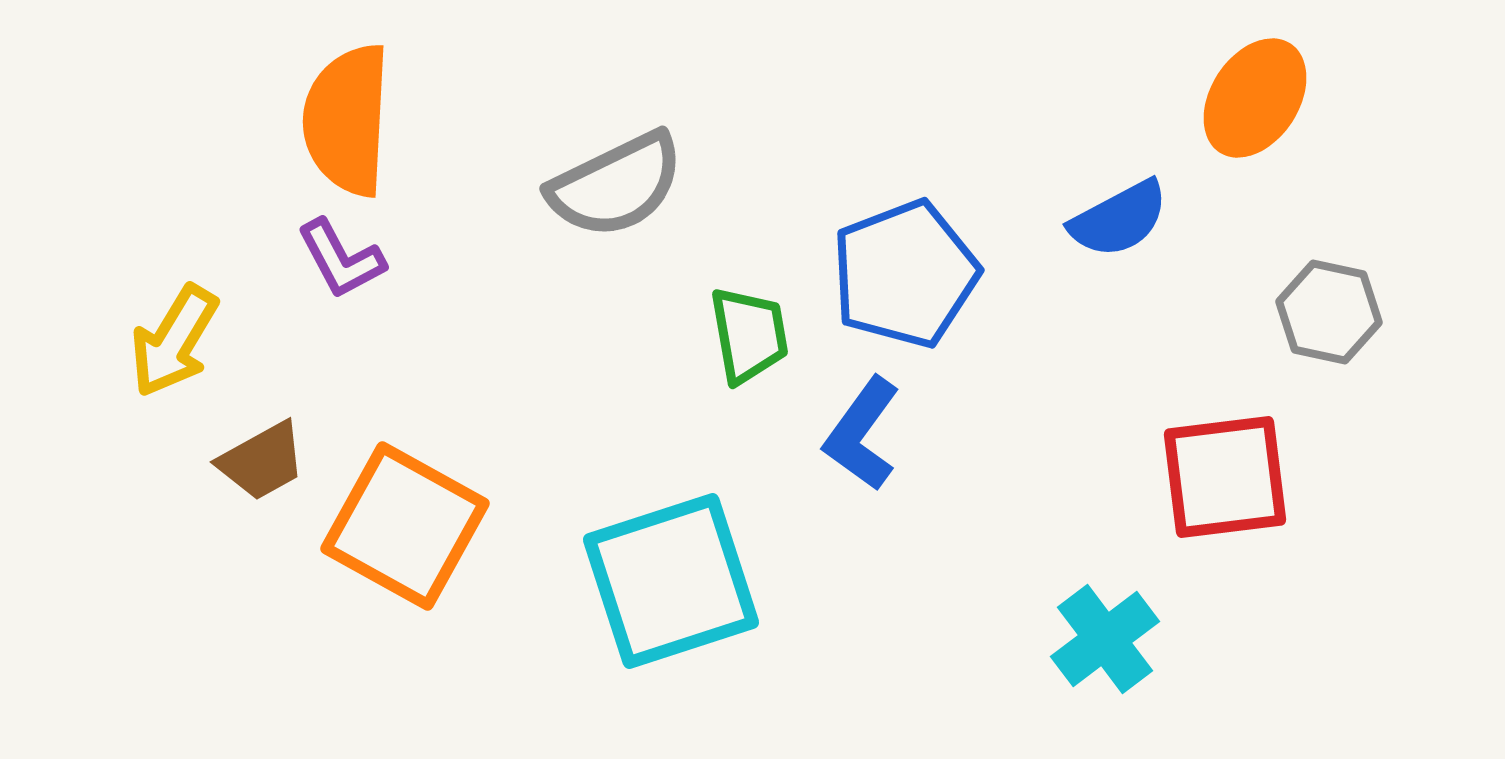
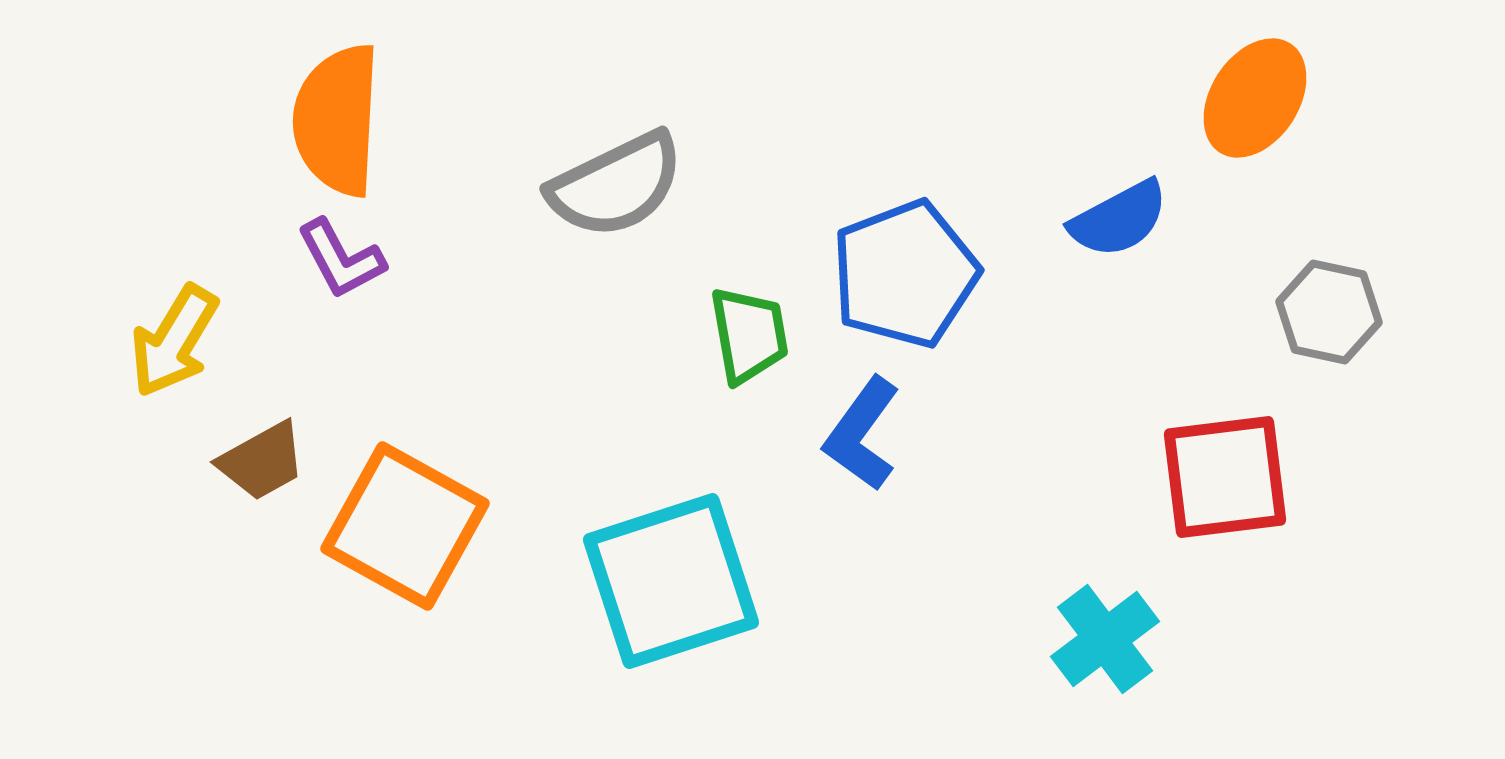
orange semicircle: moved 10 px left
